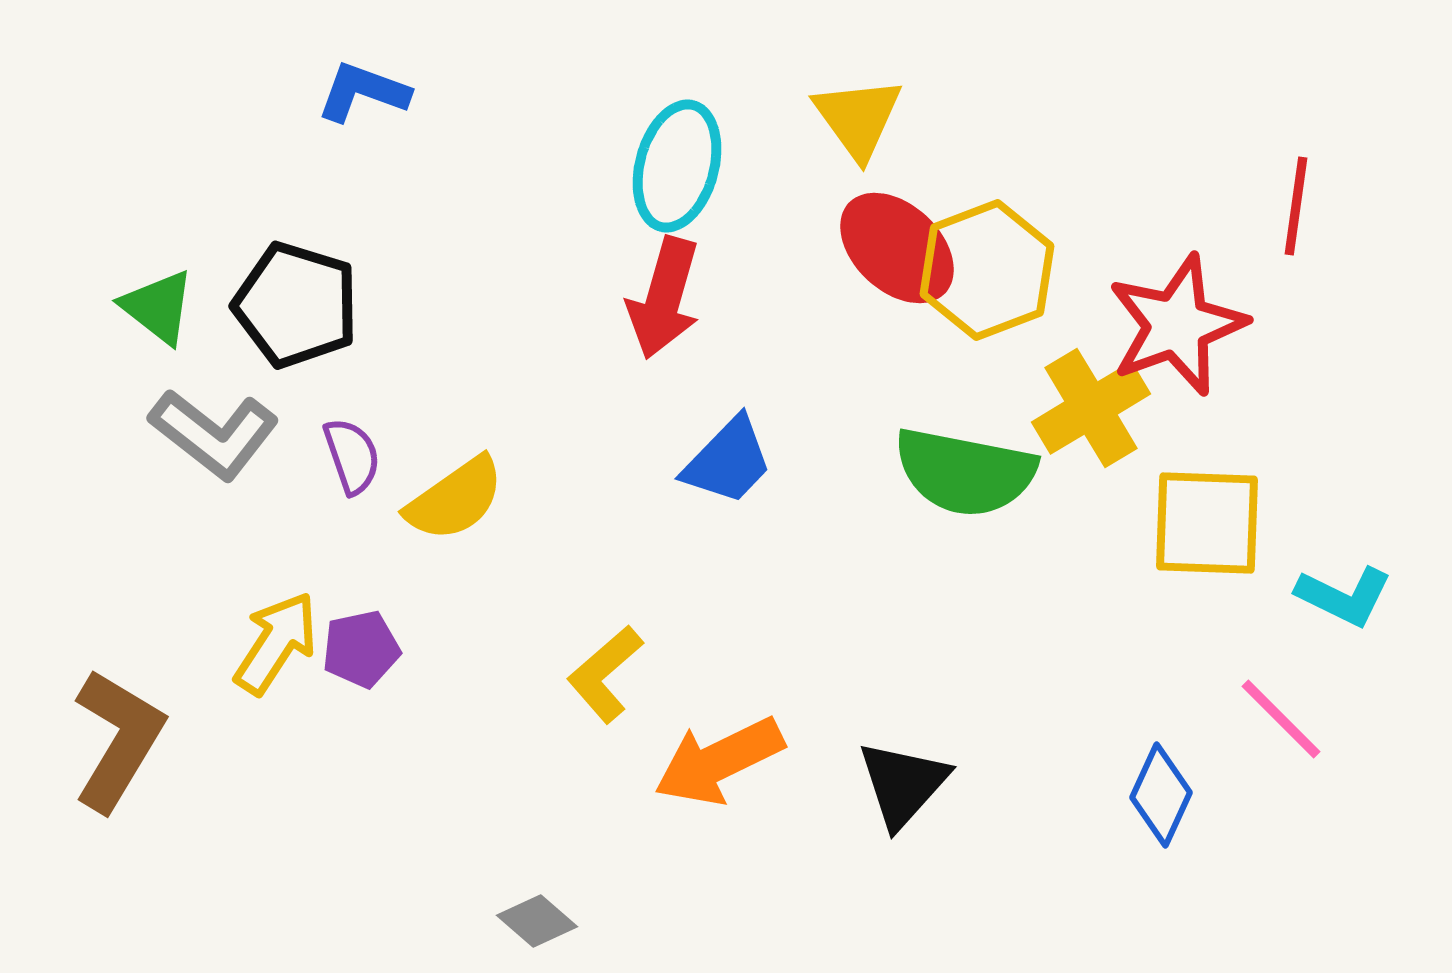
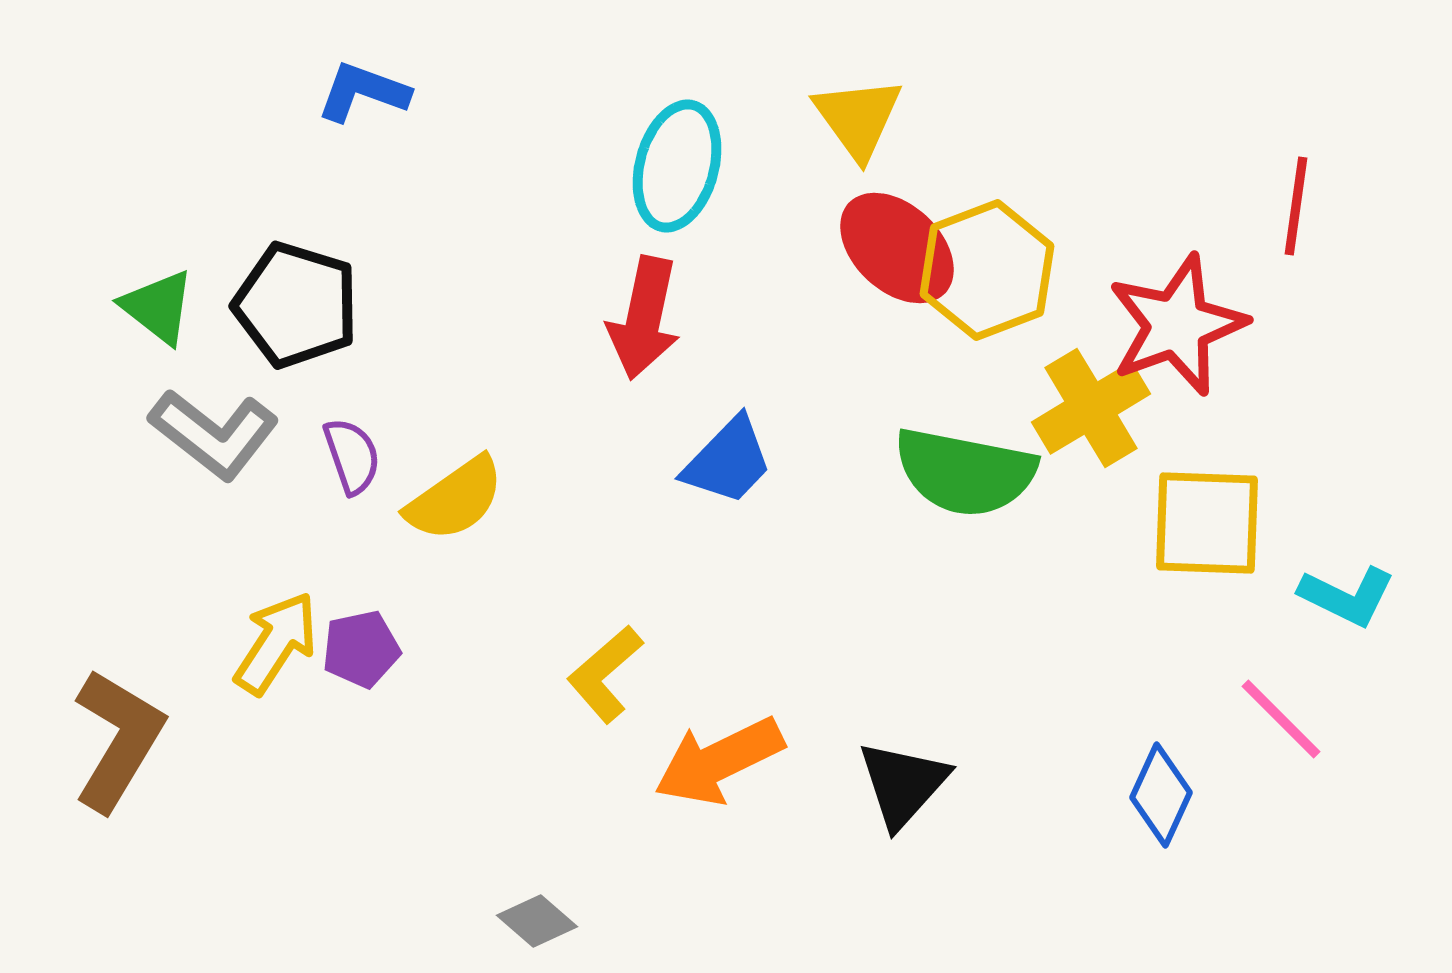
red arrow: moved 20 px left, 20 px down; rotated 4 degrees counterclockwise
cyan L-shape: moved 3 px right
